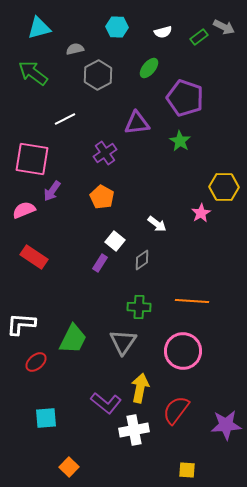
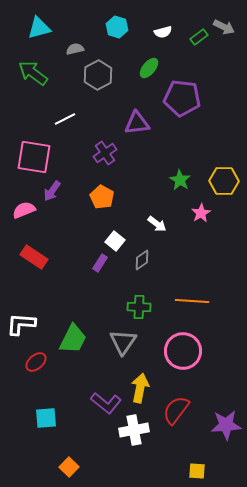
cyan hexagon: rotated 15 degrees clockwise
purple pentagon: moved 3 px left; rotated 12 degrees counterclockwise
green star: moved 39 px down
pink square: moved 2 px right, 2 px up
yellow hexagon: moved 6 px up
yellow square: moved 10 px right, 1 px down
